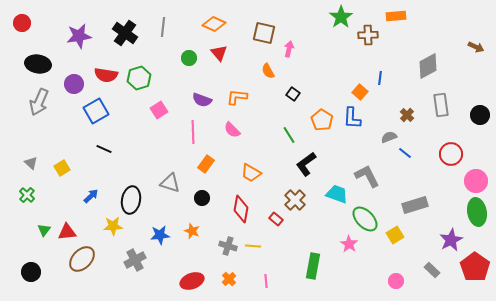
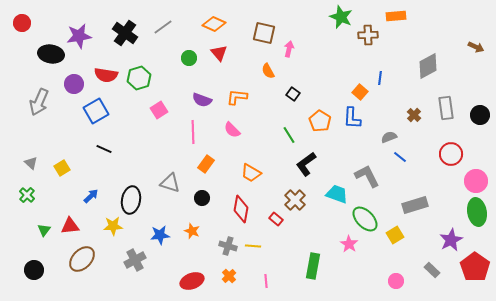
green star at (341, 17): rotated 15 degrees counterclockwise
gray line at (163, 27): rotated 48 degrees clockwise
black ellipse at (38, 64): moved 13 px right, 10 px up
gray rectangle at (441, 105): moved 5 px right, 3 px down
brown cross at (407, 115): moved 7 px right
orange pentagon at (322, 120): moved 2 px left, 1 px down
blue line at (405, 153): moved 5 px left, 4 px down
red triangle at (67, 232): moved 3 px right, 6 px up
black circle at (31, 272): moved 3 px right, 2 px up
orange cross at (229, 279): moved 3 px up
